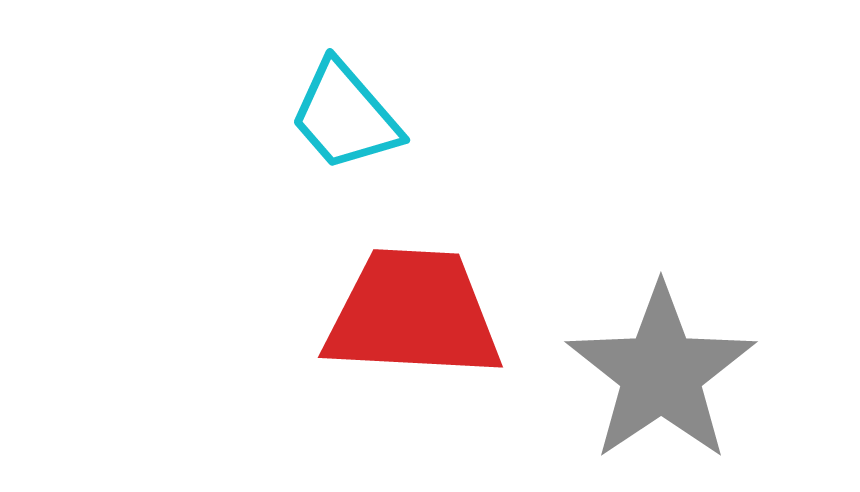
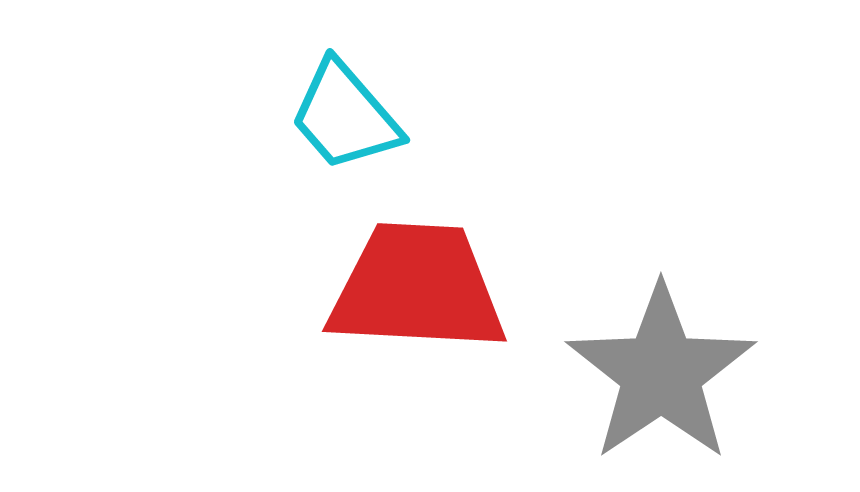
red trapezoid: moved 4 px right, 26 px up
